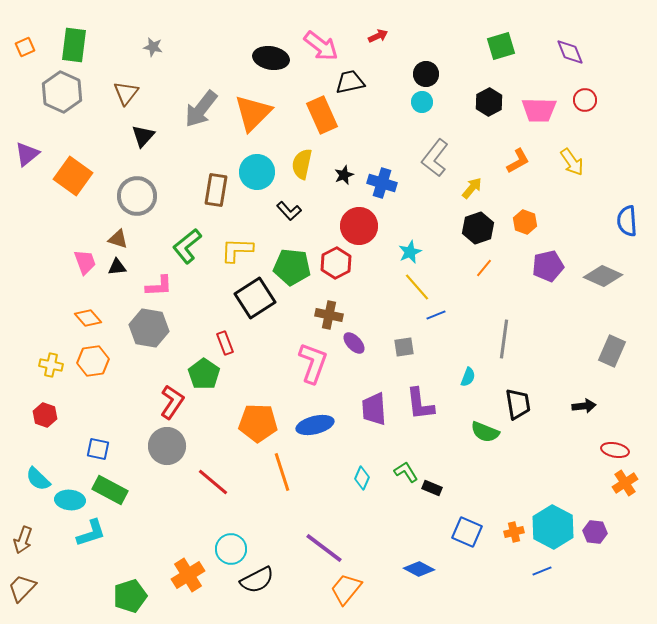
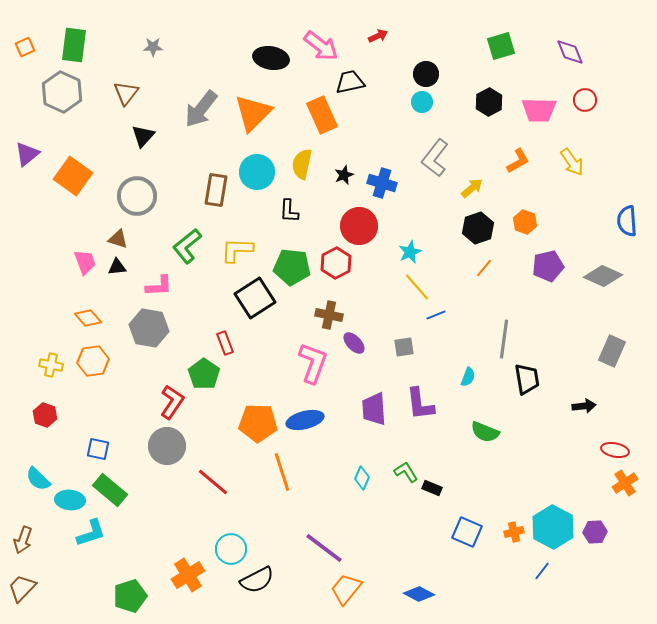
gray star at (153, 47): rotated 12 degrees counterclockwise
yellow arrow at (472, 188): rotated 10 degrees clockwise
black L-shape at (289, 211): rotated 45 degrees clockwise
black trapezoid at (518, 404): moved 9 px right, 25 px up
blue ellipse at (315, 425): moved 10 px left, 5 px up
green rectangle at (110, 490): rotated 12 degrees clockwise
purple hexagon at (595, 532): rotated 10 degrees counterclockwise
blue diamond at (419, 569): moved 25 px down
blue line at (542, 571): rotated 30 degrees counterclockwise
